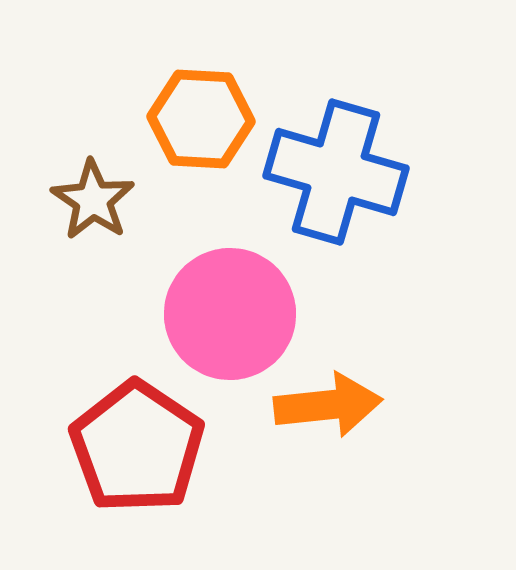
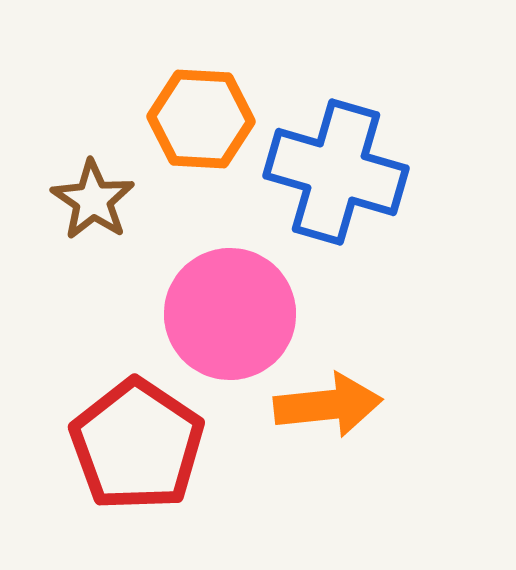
red pentagon: moved 2 px up
